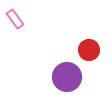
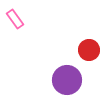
purple circle: moved 3 px down
